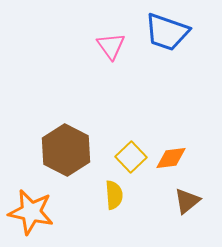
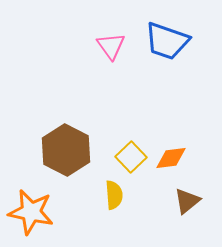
blue trapezoid: moved 9 px down
